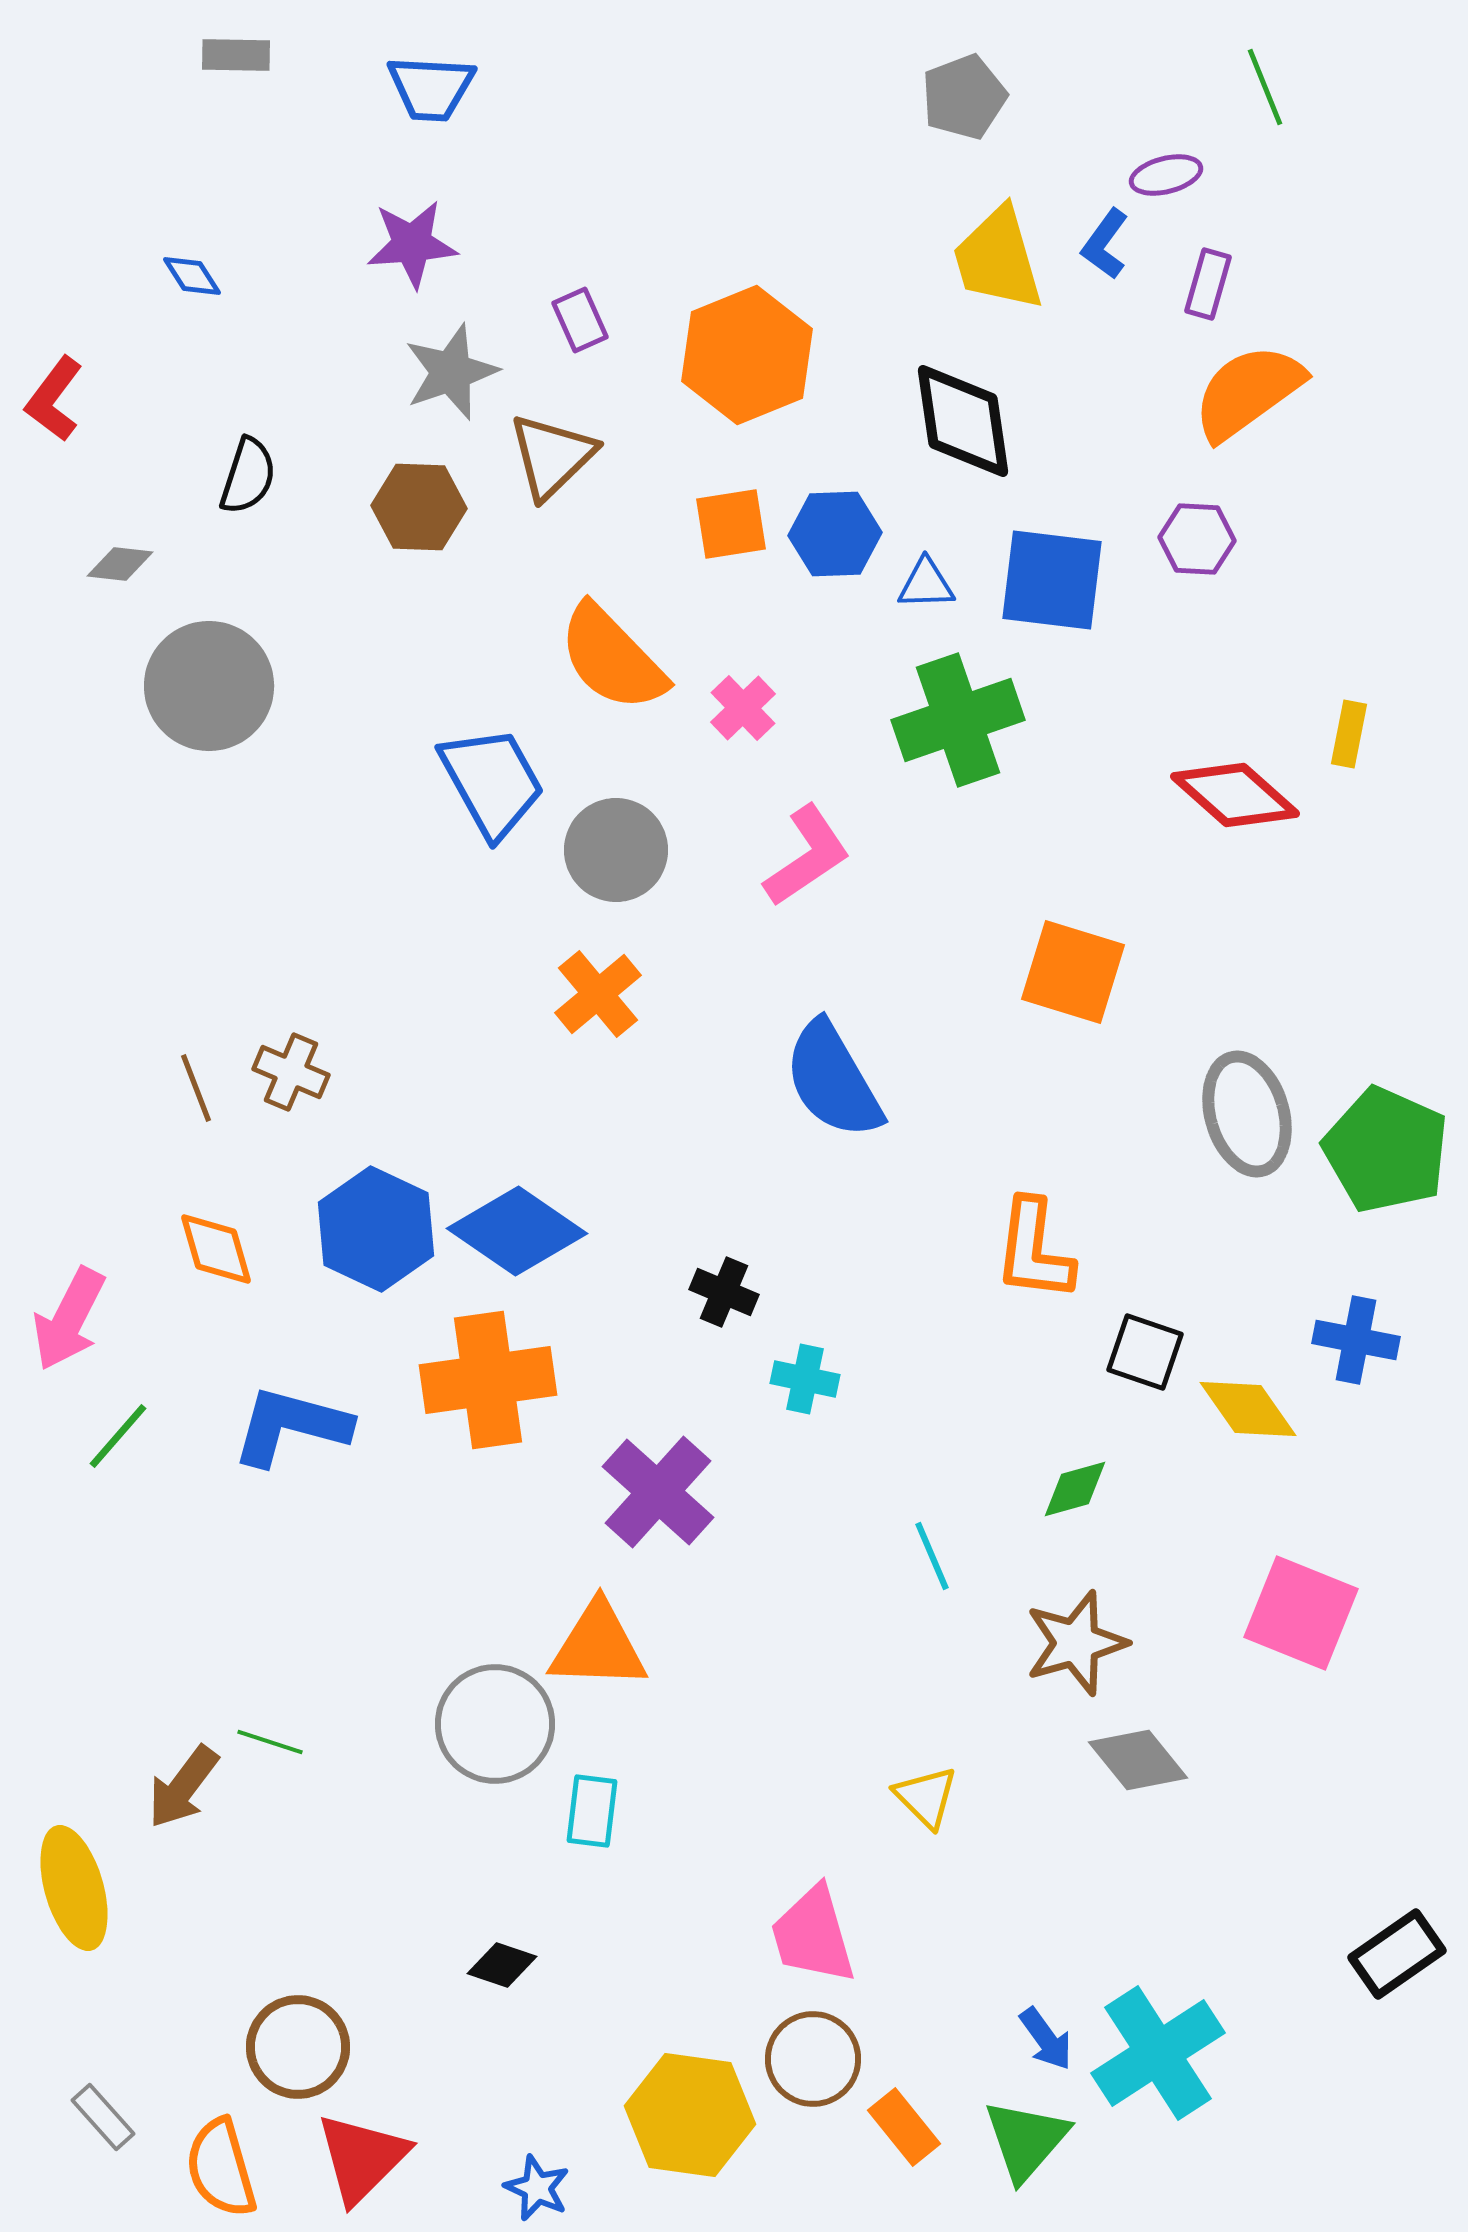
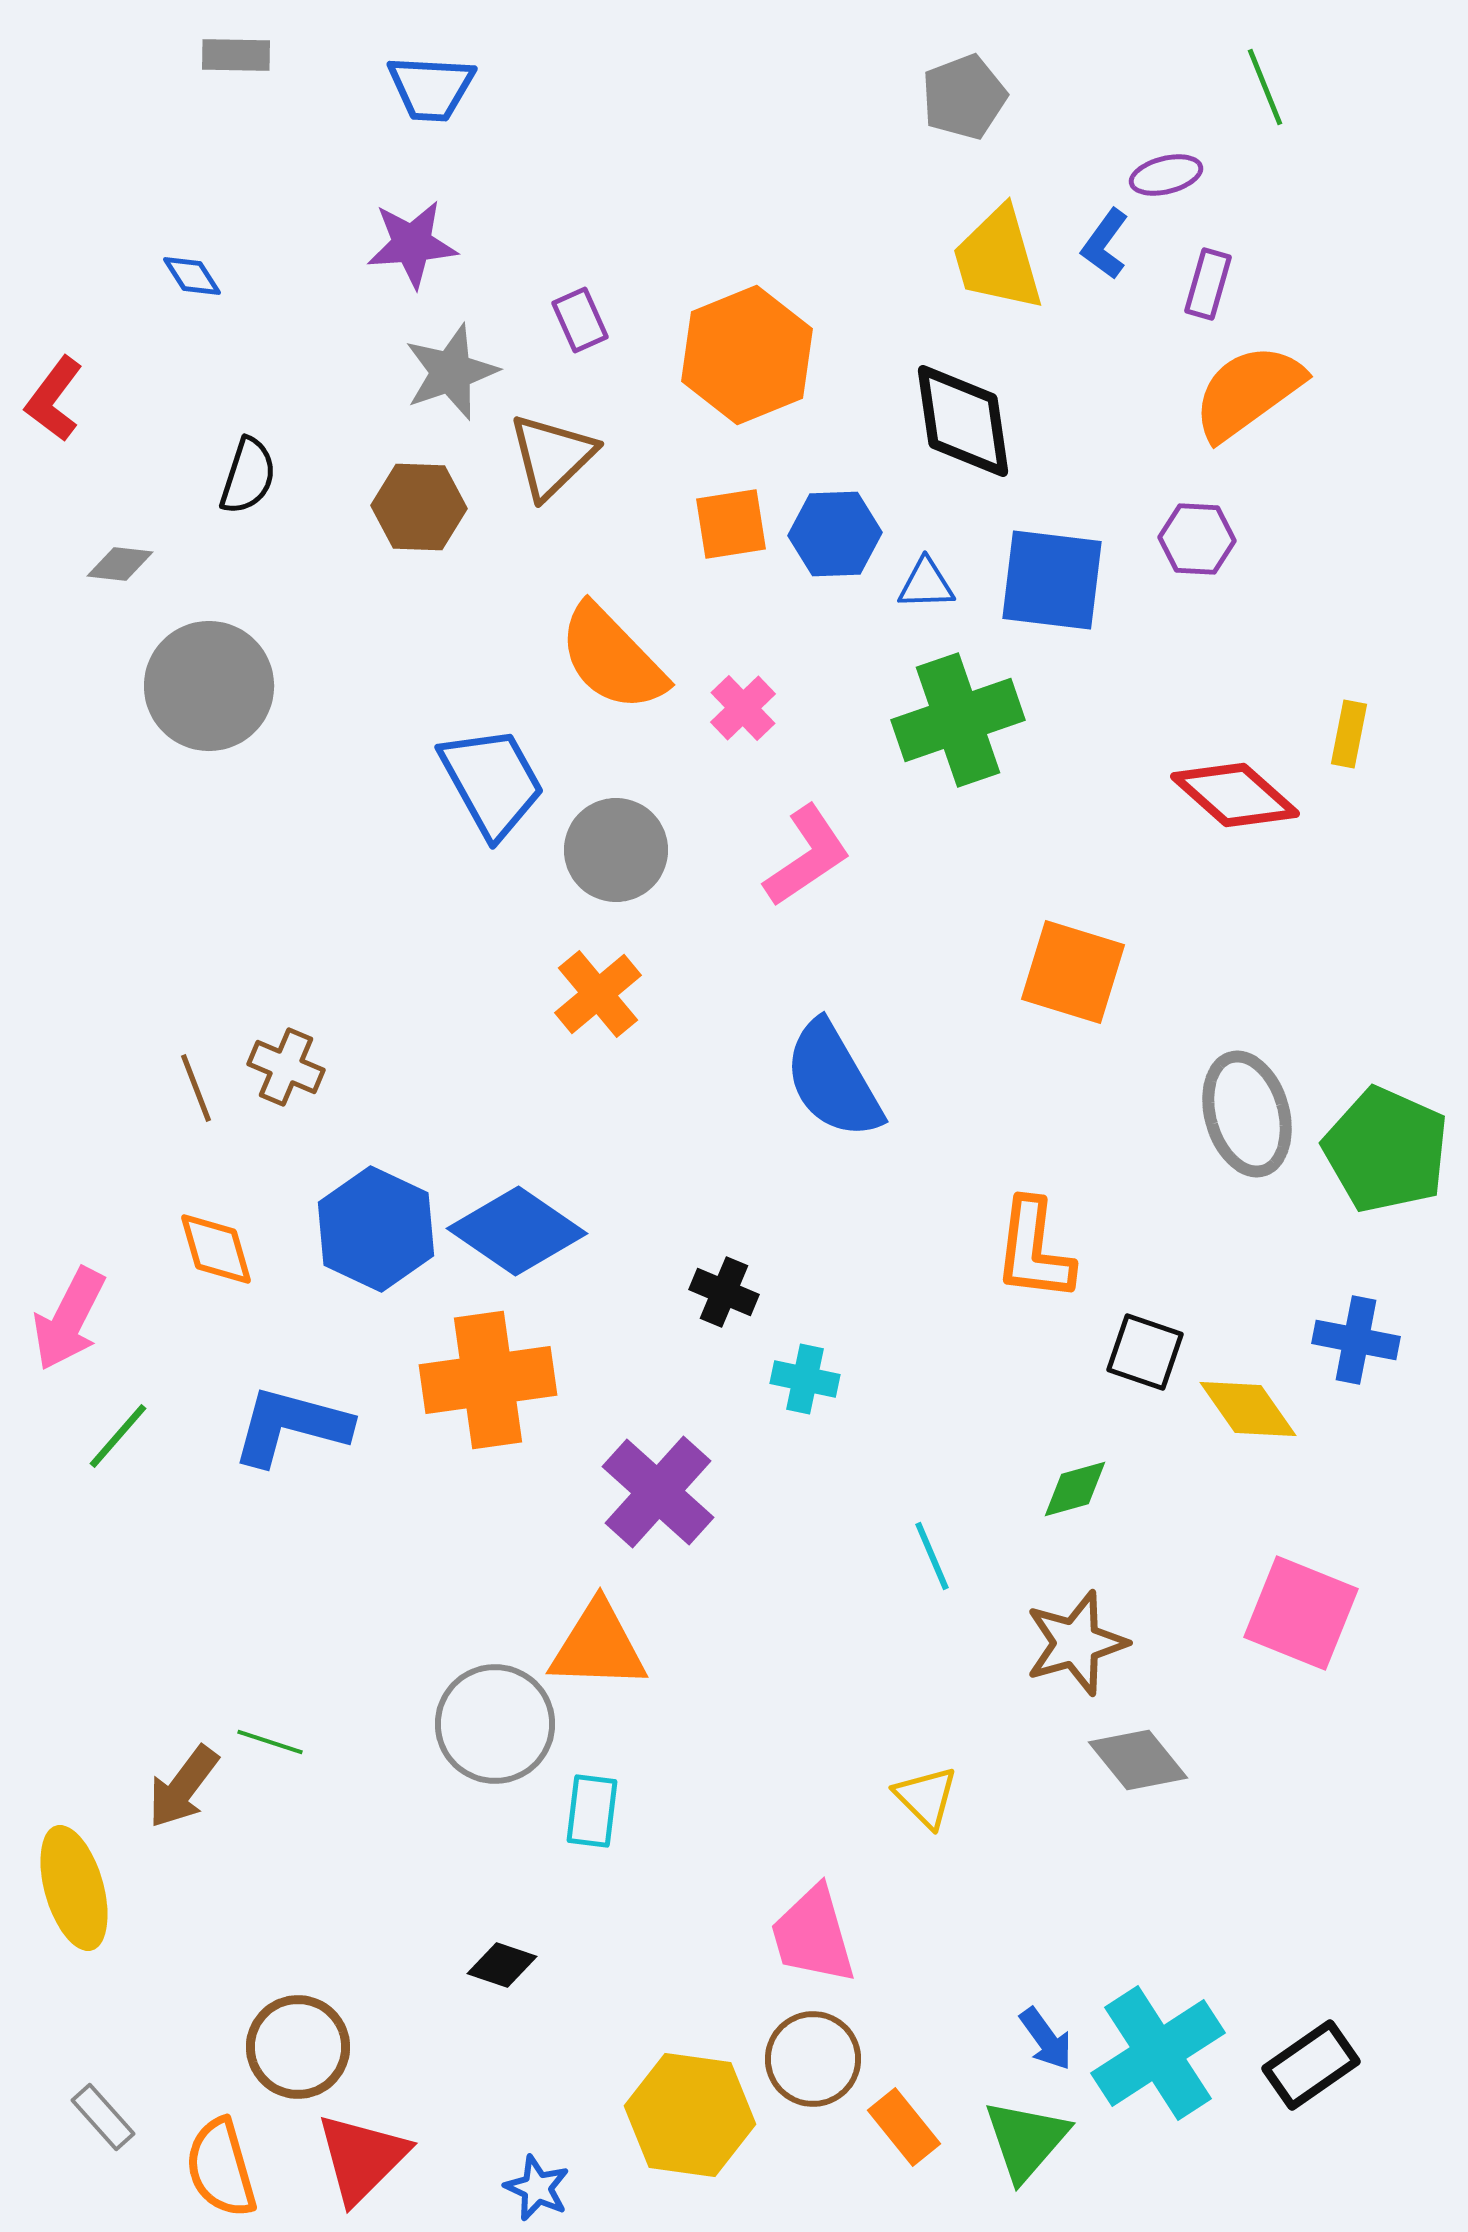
brown cross at (291, 1072): moved 5 px left, 5 px up
black rectangle at (1397, 1954): moved 86 px left, 111 px down
